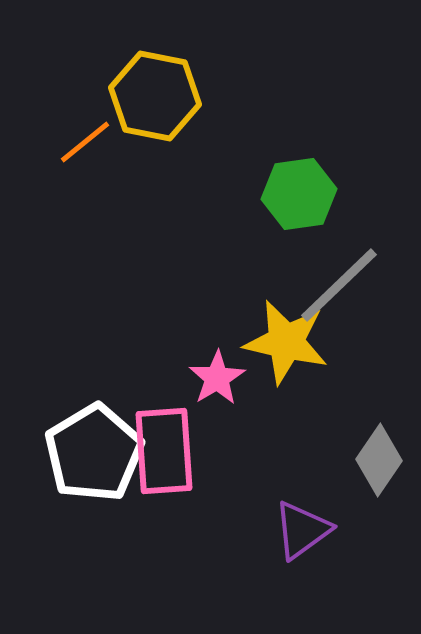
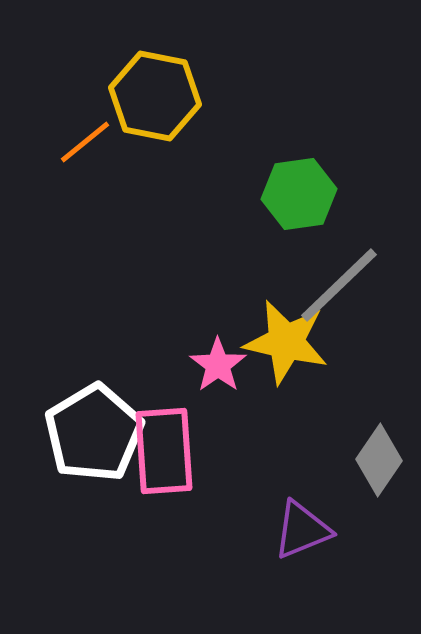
pink star: moved 1 px right, 13 px up; rotated 4 degrees counterclockwise
white pentagon: moved 20 px up
purple triangle: rotated 14 degrees clockwise
